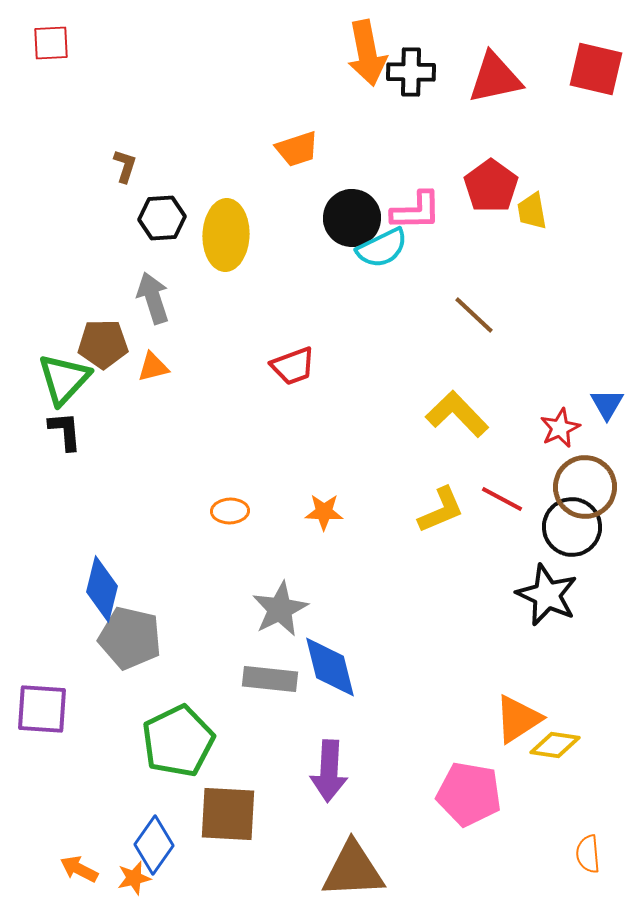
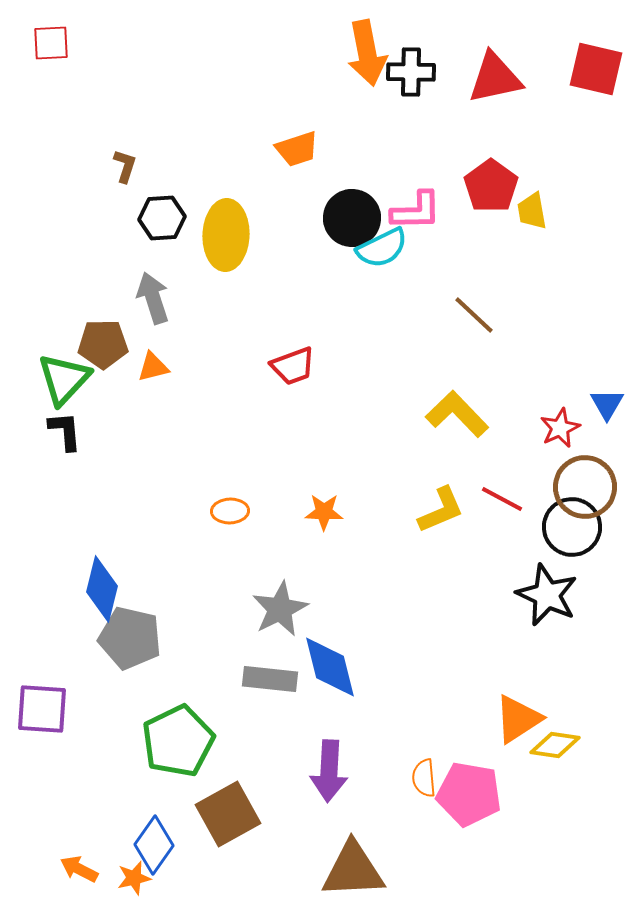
brown square at (228, 814): rotated 32 degrees counterclockwise
orange semicircle at (588, 854): moved 164 px left, 76 px up
